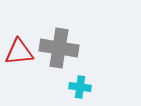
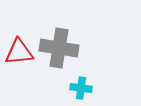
cyan cross: moved 1 px right, 1 px down
